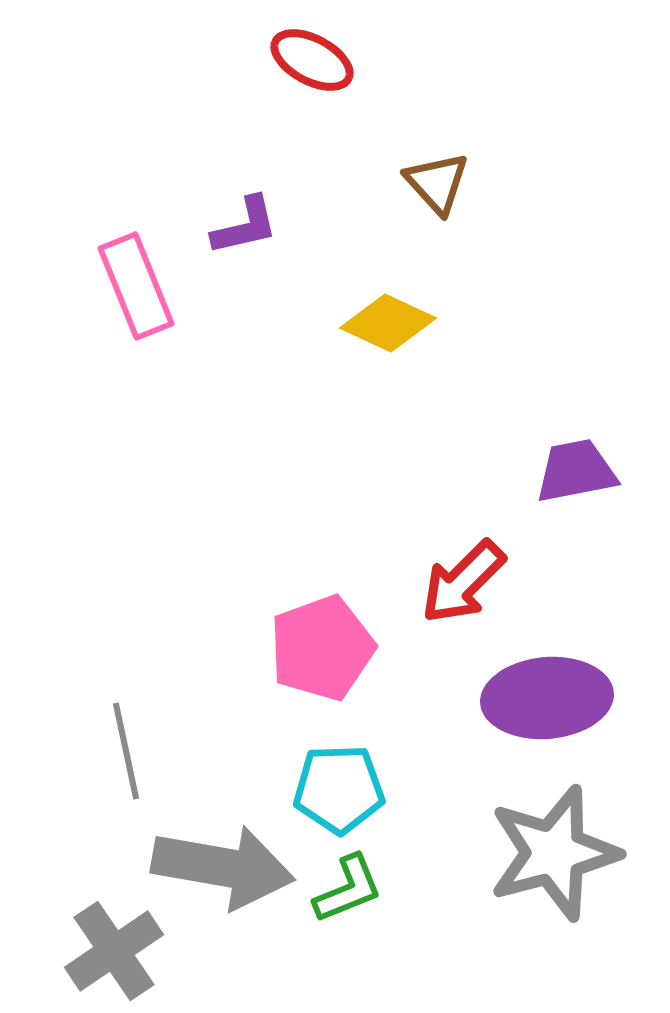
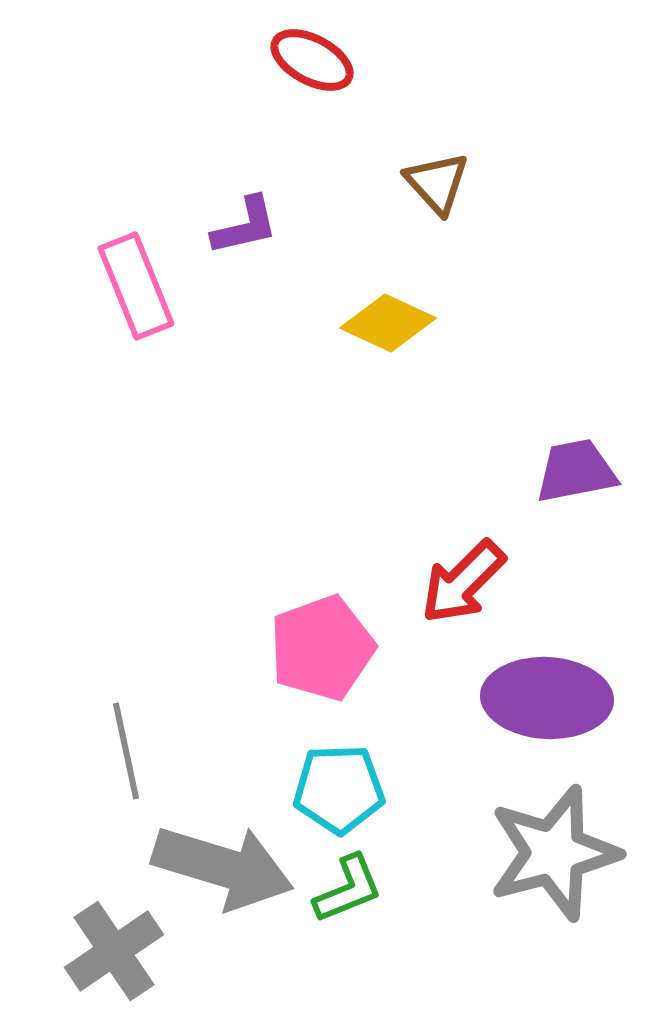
purple ellipse: rotated 8 degrees clockwise
gray arrow: rotated 7 degrees clockwise
